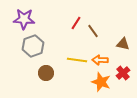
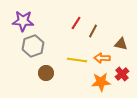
purple star: moved 1 px left, 2 px down
brown line: rotated 64 degrees clockwise
brown triangle: moved 2 px left
orange arrow: moved 2 px right, 2 px up
red cross: moved 1 px left, 1 px down
orange star: rotated 24 degrees counterclockwise
